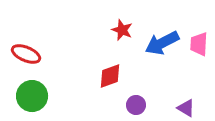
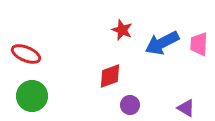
purple circle: moved 6 px left
